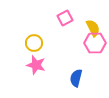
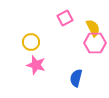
yellow circle: moved 3 px left, 1 px up
